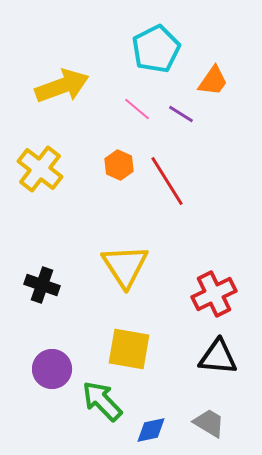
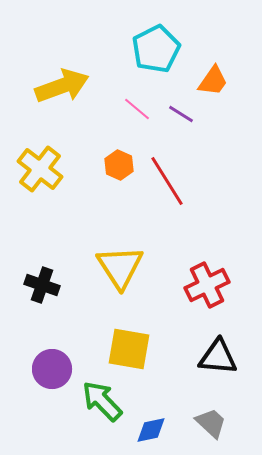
yellow triangle: moved 5 px left, 1 px down
red cross: moved 7 px left, 9 px up
gray trapezoid: moved 2 px right; rotated 12 degrees clockwise
